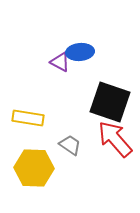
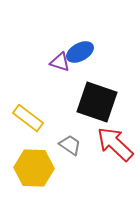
blue ellipse: rotated 24 degrees counterclockwise
purple triangle: rotated 10 degrees counterclockwise
black square: moved 13 px left
yellow rectangle: rotated 28 degrees clockwise
red arrow: moved 5 px down; rotated 6 degrees counterclockwise
